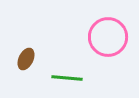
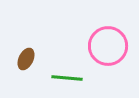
pink circle: moved 9 px down
